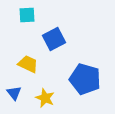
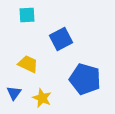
blue square: moved 7 px right
blue triangle: rotated 14 degrees clockwise
yellow star: moved 3 px left
